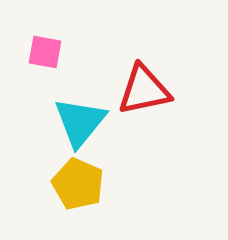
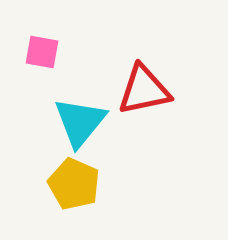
pink square: moved 3 px left
yellow pentagon: moved 4 px left
